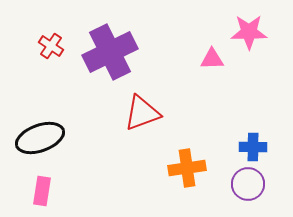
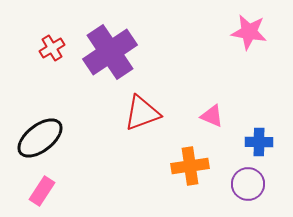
pink star: rotated 9 degrees clockwise
red cross: moved 1 px right, 2 px down; rotated 25 degrees clockwise
purple cross: rotated 8 degrees counterclockwise
pink triangle: moved 57 px down; rotated 25 degrees clockwise
black ellipse: rotated 18 degrees counterclockwise
blue cross: moved 6 px right, 5 px up
orange cross: moved 3 px right, 2 px up
pink rectangle: rotated 24 degrees clockwise
